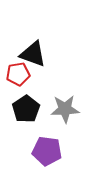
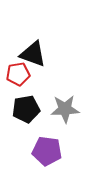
black pentagon: rotated 24 degrees clockwise
